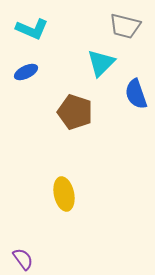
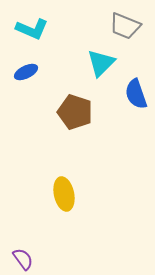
gray trapezoid: rotated 8 degrees clockwise
